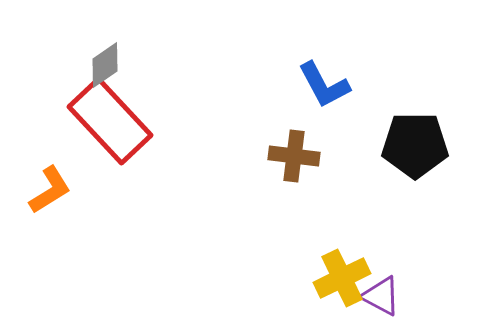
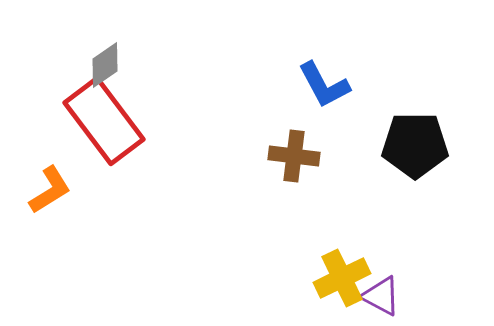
red rectangle: moved 6 px left; rotated 6 degrees clockwise
